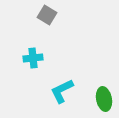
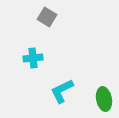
gray square: moved 2 px down
